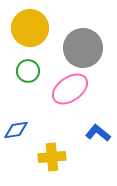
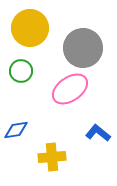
green circle: moved 7 px left
